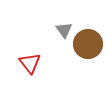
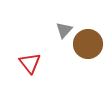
gray triangle: rotated 18 degrees clockwise
